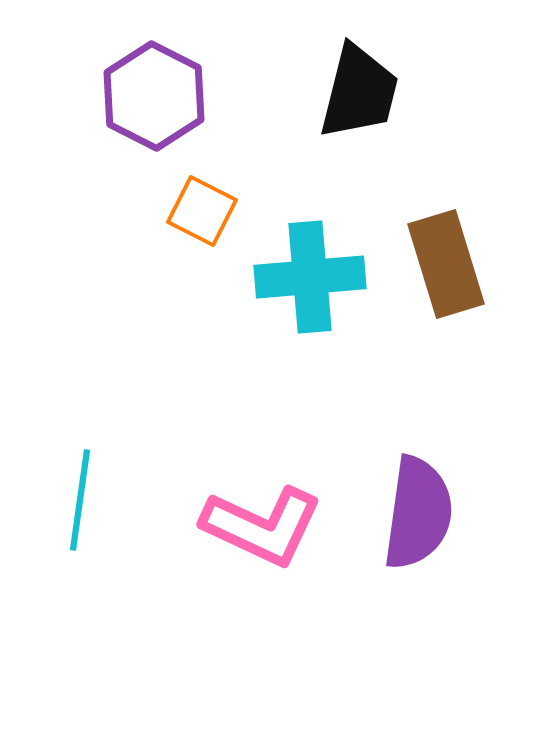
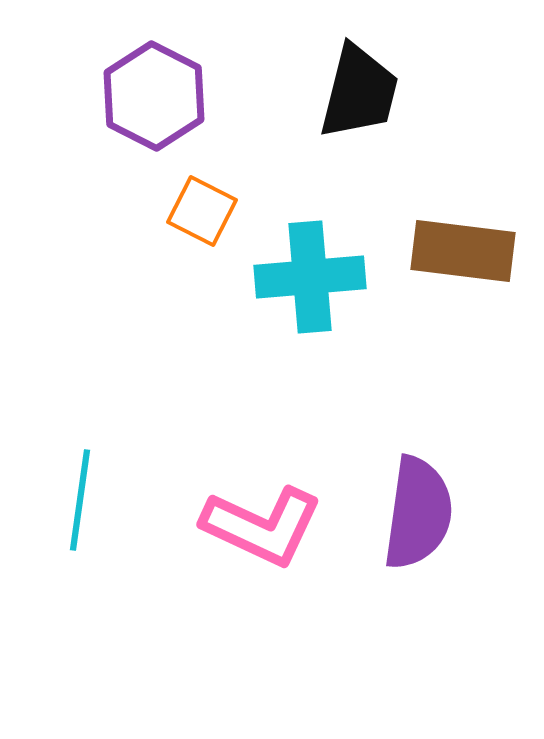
brown rectangle: moved 17 px right, 13 px up; rotated 66 degrees counterclockwise
